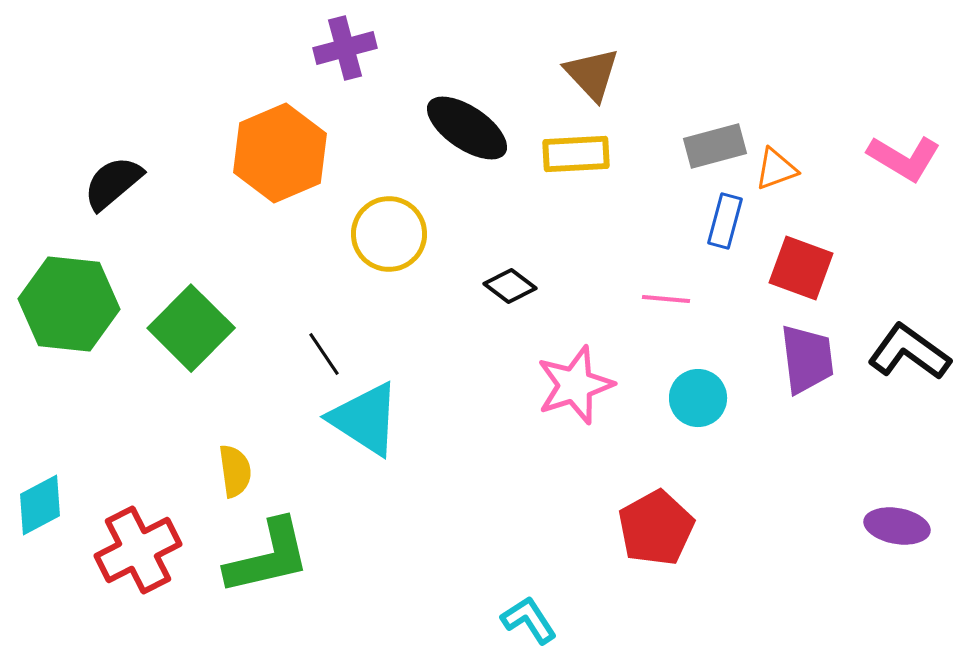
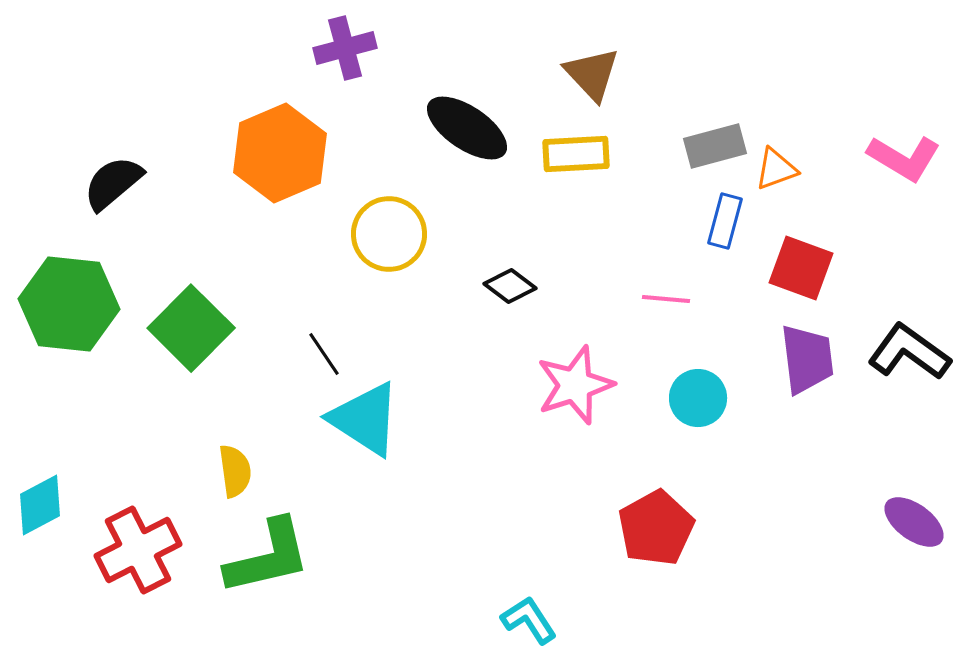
purple ellipse: moved 17 px right, 4 px up; rotated 26 degrees clockwise
